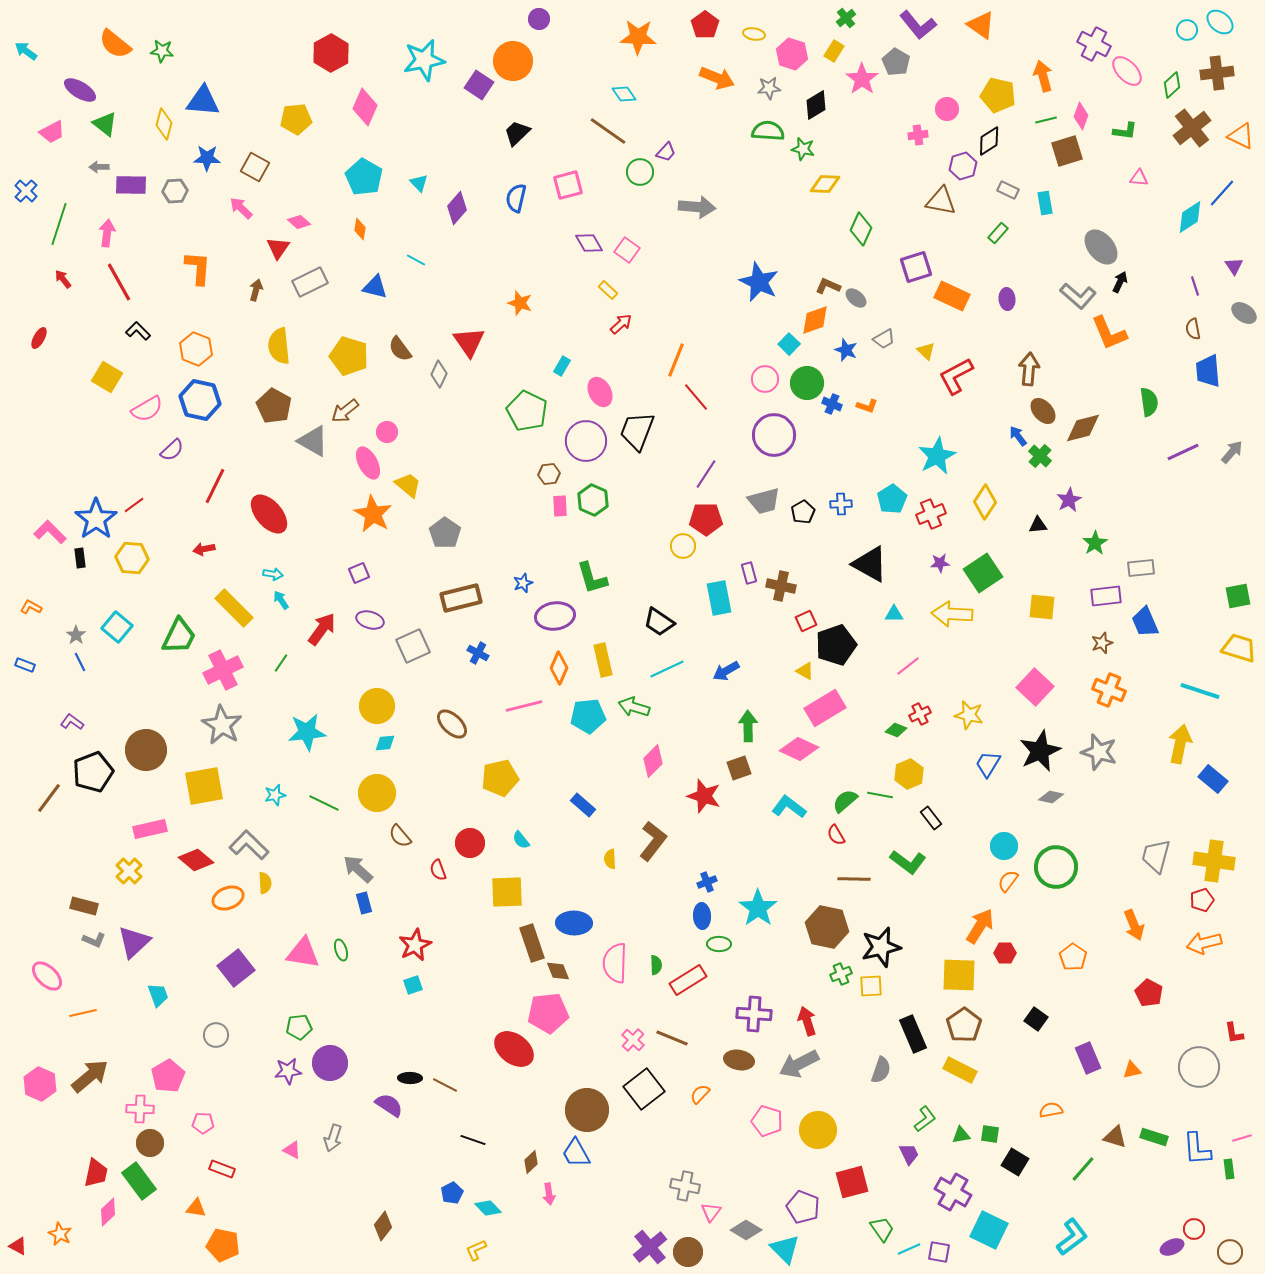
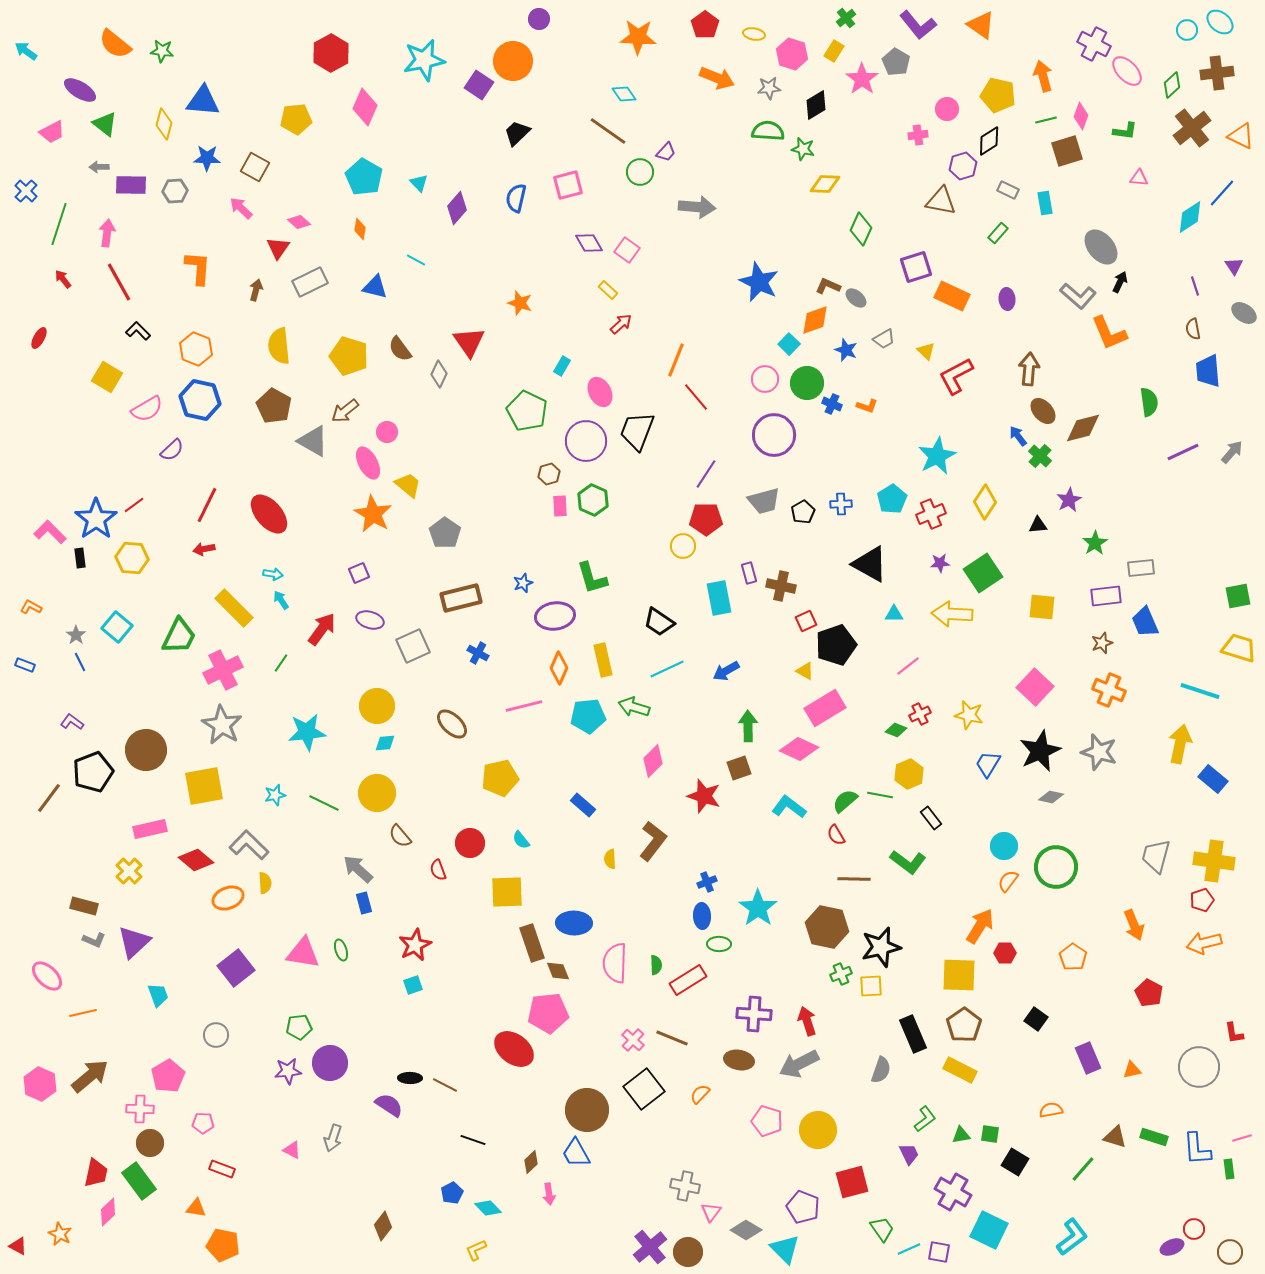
brown hexagon at (549, 474): rotated 10 degrees counterclockwise
red line at (215, 486): moved 8 px left, 19 px down
